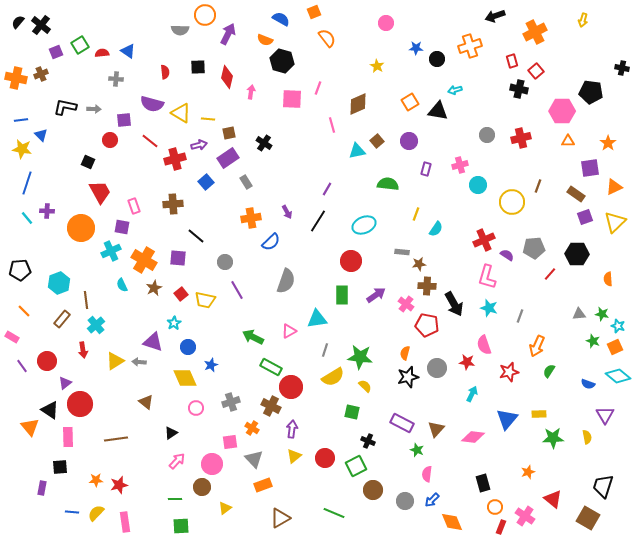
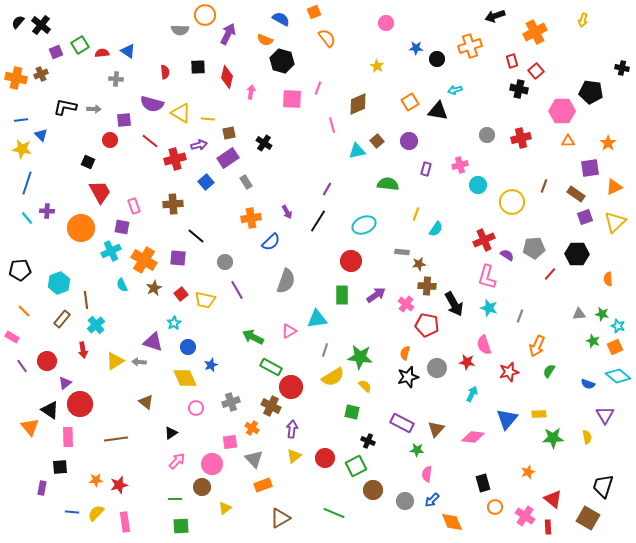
brown line at (538, 186): moved 6 px right
green star at (417, 450): rotated 16 degrees counterclockwise
red rectangle at (501, 527): moved 47 px right; rotated 24 degrees counterclockwise
